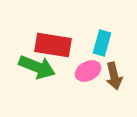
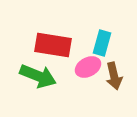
green arrow: moved 1 px right, 9 px down
pink ellipse: moved 4 px up
